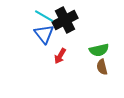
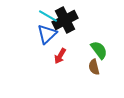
cyan line: moved 4 px right
blue triangle: moved 3 px right; rotated 25 degrees clockwise
green semicircle: rotated 114 degrees counterclockwise
brown semicircle: moved 8 px left
